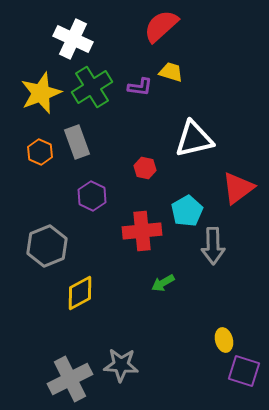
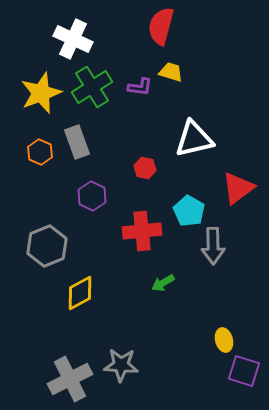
red semicircle: rotated 33 degrees counterclockwise
cyan pentagon: moved 2 px right; rotated 12 degrees counterclockwise
